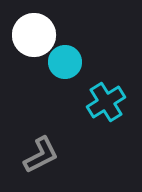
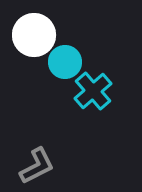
cyan cross: moved 13 px left, 11 px up; rotated 9 degrees counterclockwise
gray L-shape: moved 4 px left, 11 px down
